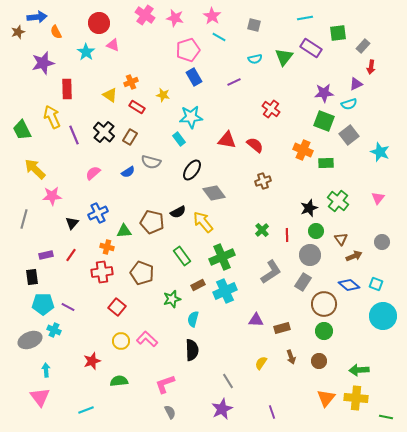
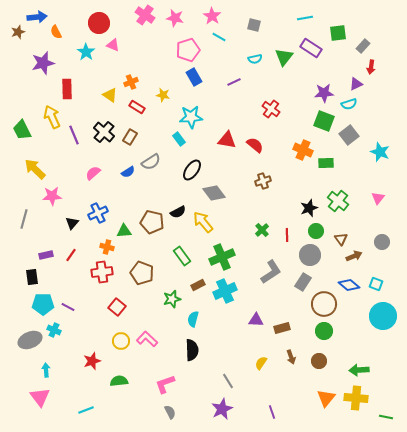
gray semicircle at (151, 162): rotated 48 degrees counterclockwise
